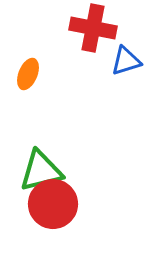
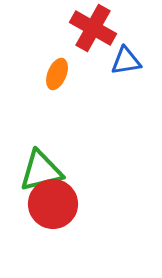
red cross: rotated 18 degrees clockwise
blue triangle: rotated 8 degrees clockwise
orange ellipse: moved 29 px right
